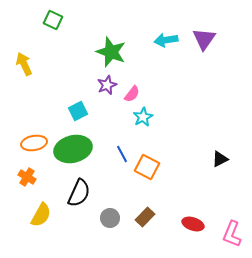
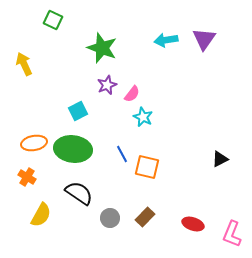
green star: moved 9 px left, 4 px up
cyan star: rotated 18 degrees counterclockwise
green ellipse: rotated 21 degrees clockwise
orange square: rotated 15 degrees counterclockwise
black semicircle: rotated 80 degrees counterclockwise
